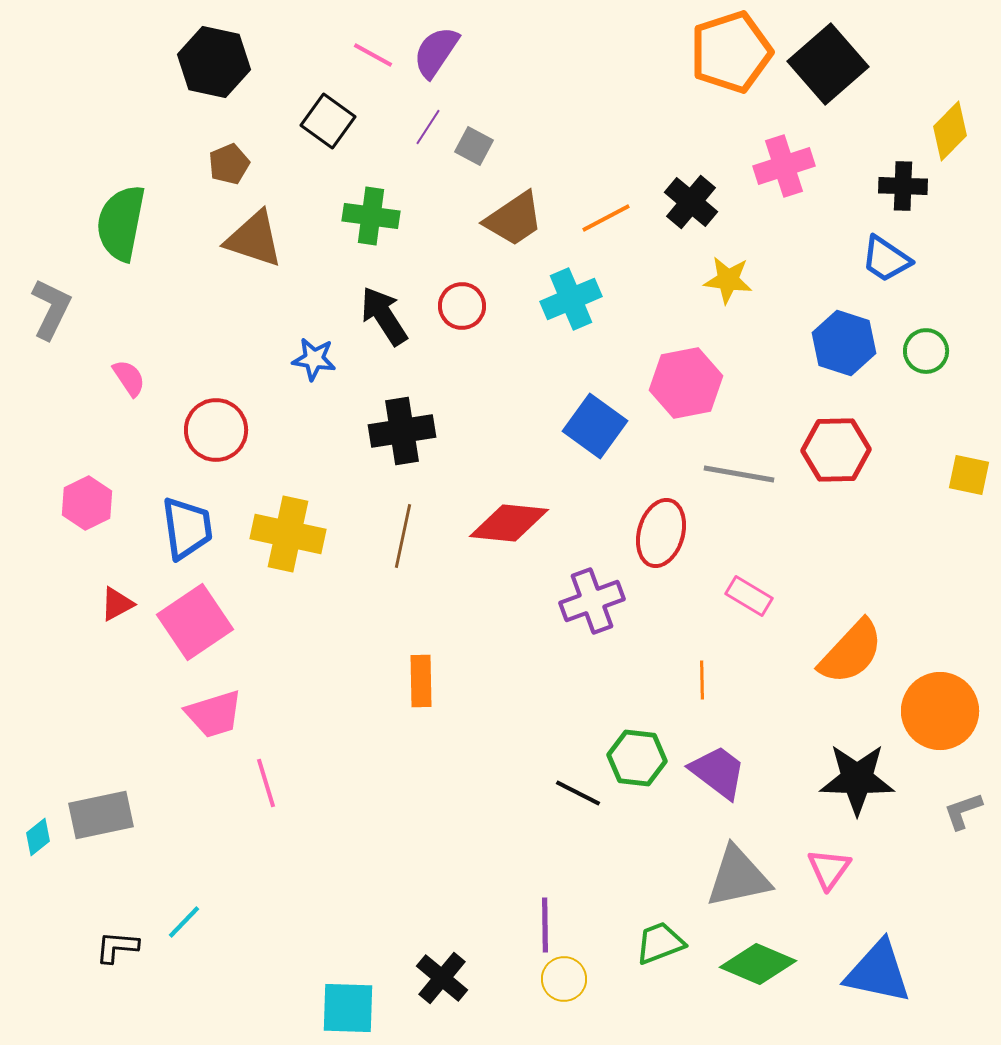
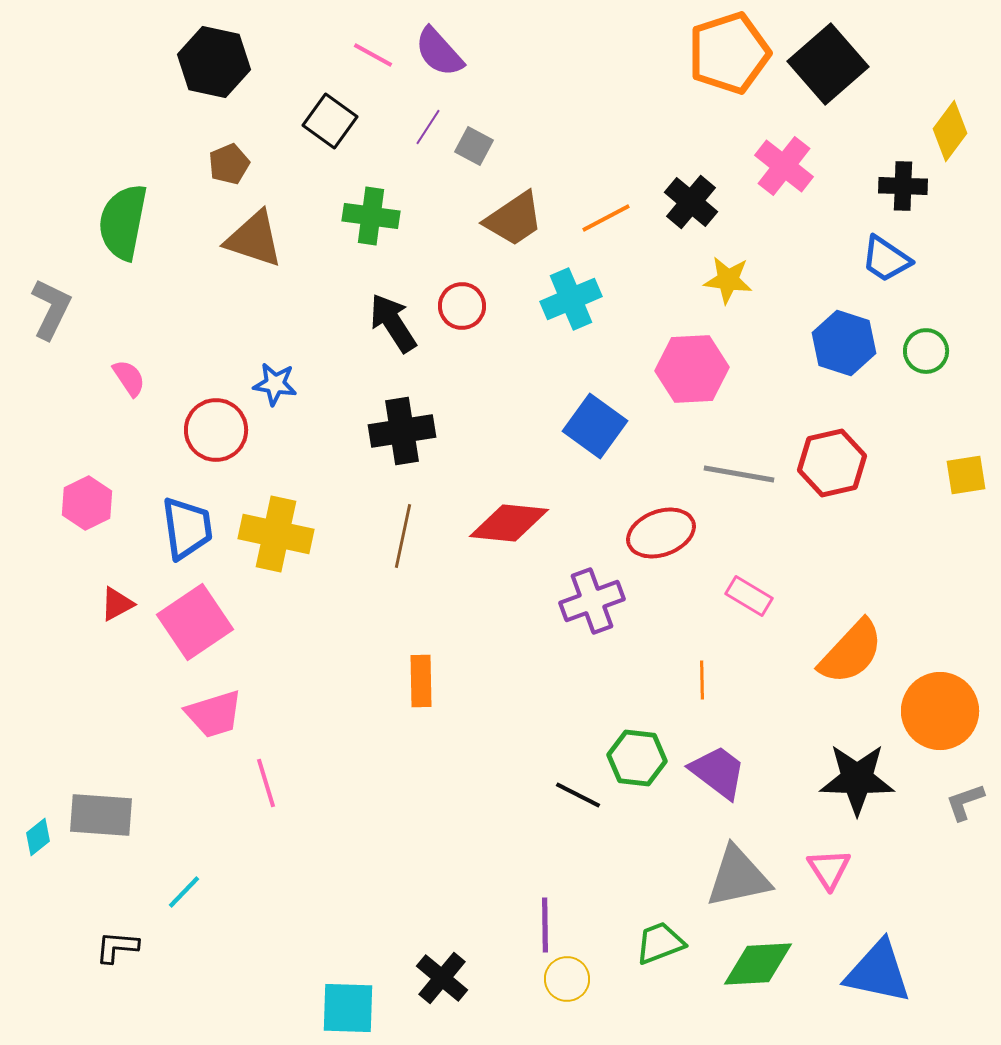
purple semicircle at (436, 52): moved 3 px right; rotated 76 degrees counterclockwise
orange pentagon at (731, 52): moved 2 px left, 1 px down
black square at (328, 121): moved 2 px right
yellow diamond at (950, 131): rotated 8 degrees counterclockwise
pink cross at (784, 166): rotated 34 degrees counterclockwise
green semicircle at (121, 223): moved 2 px right, 1 px up
black arrow at (384, 316): moved 9 px right, 7 px down
blue star at (314, 359): moved 39 px left, 25 px down
pink hexagon at (686, 383): moved 6 px right, 14 px up; rotated 8 degrees clockwise
red hexagon at (836, 450): moved 4 px left, 13 px down; rotated 12 degrees counterclockwise
yellow square at (969, 475): moved 3 px left; rotated 21 degrees counterclockwise
red ellipse at (661, 533): rotated 54 degrees clockwise
yellow cross at (288, 534): moved 12 px left
black line at (578, 793): moved 2 px down
gray L-shape at (963, 811): moved 2 px right, 9 px up
gray rectangle at (101, 815): rotated 16 degrees clockwise
pink triangle at (829, 869): rotated 9 degrees counterclockwise
cyan line at (184, 922): moved 30 px up
green diamond at (758, 964): rotated 26 degrees counterclockwise
yellow circle at (564, 979): moved 3 px right
